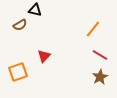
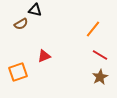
brown semicircle: moved 1 px right, 1 px up
red triangle: rotated 24 degrees clockwise
